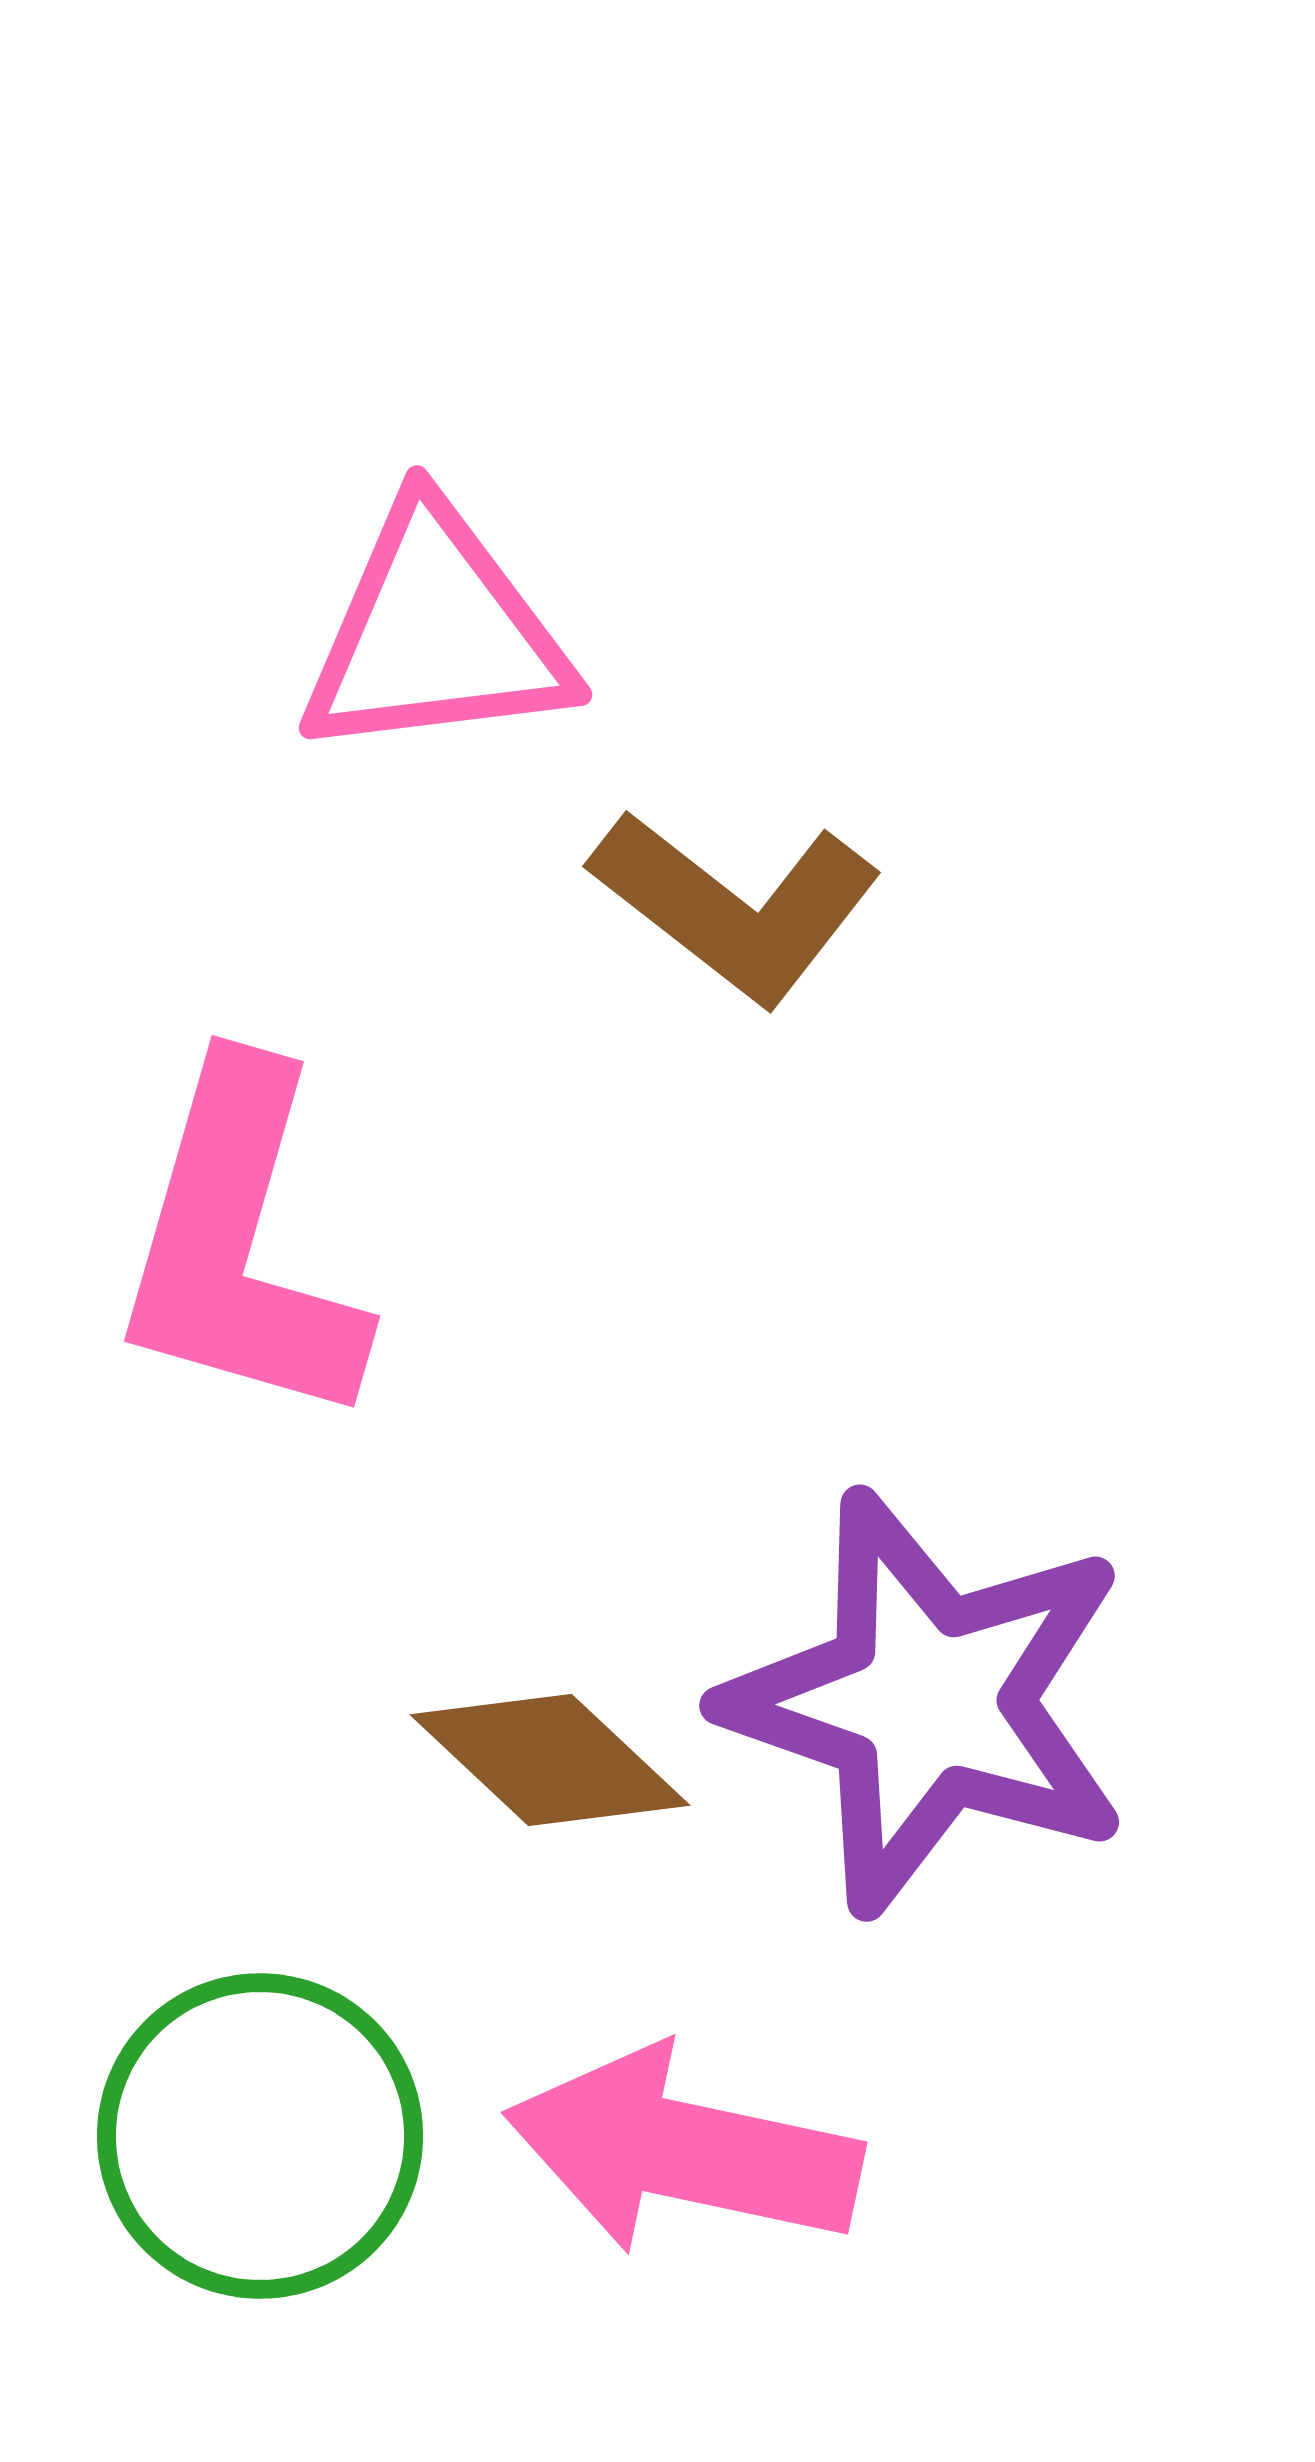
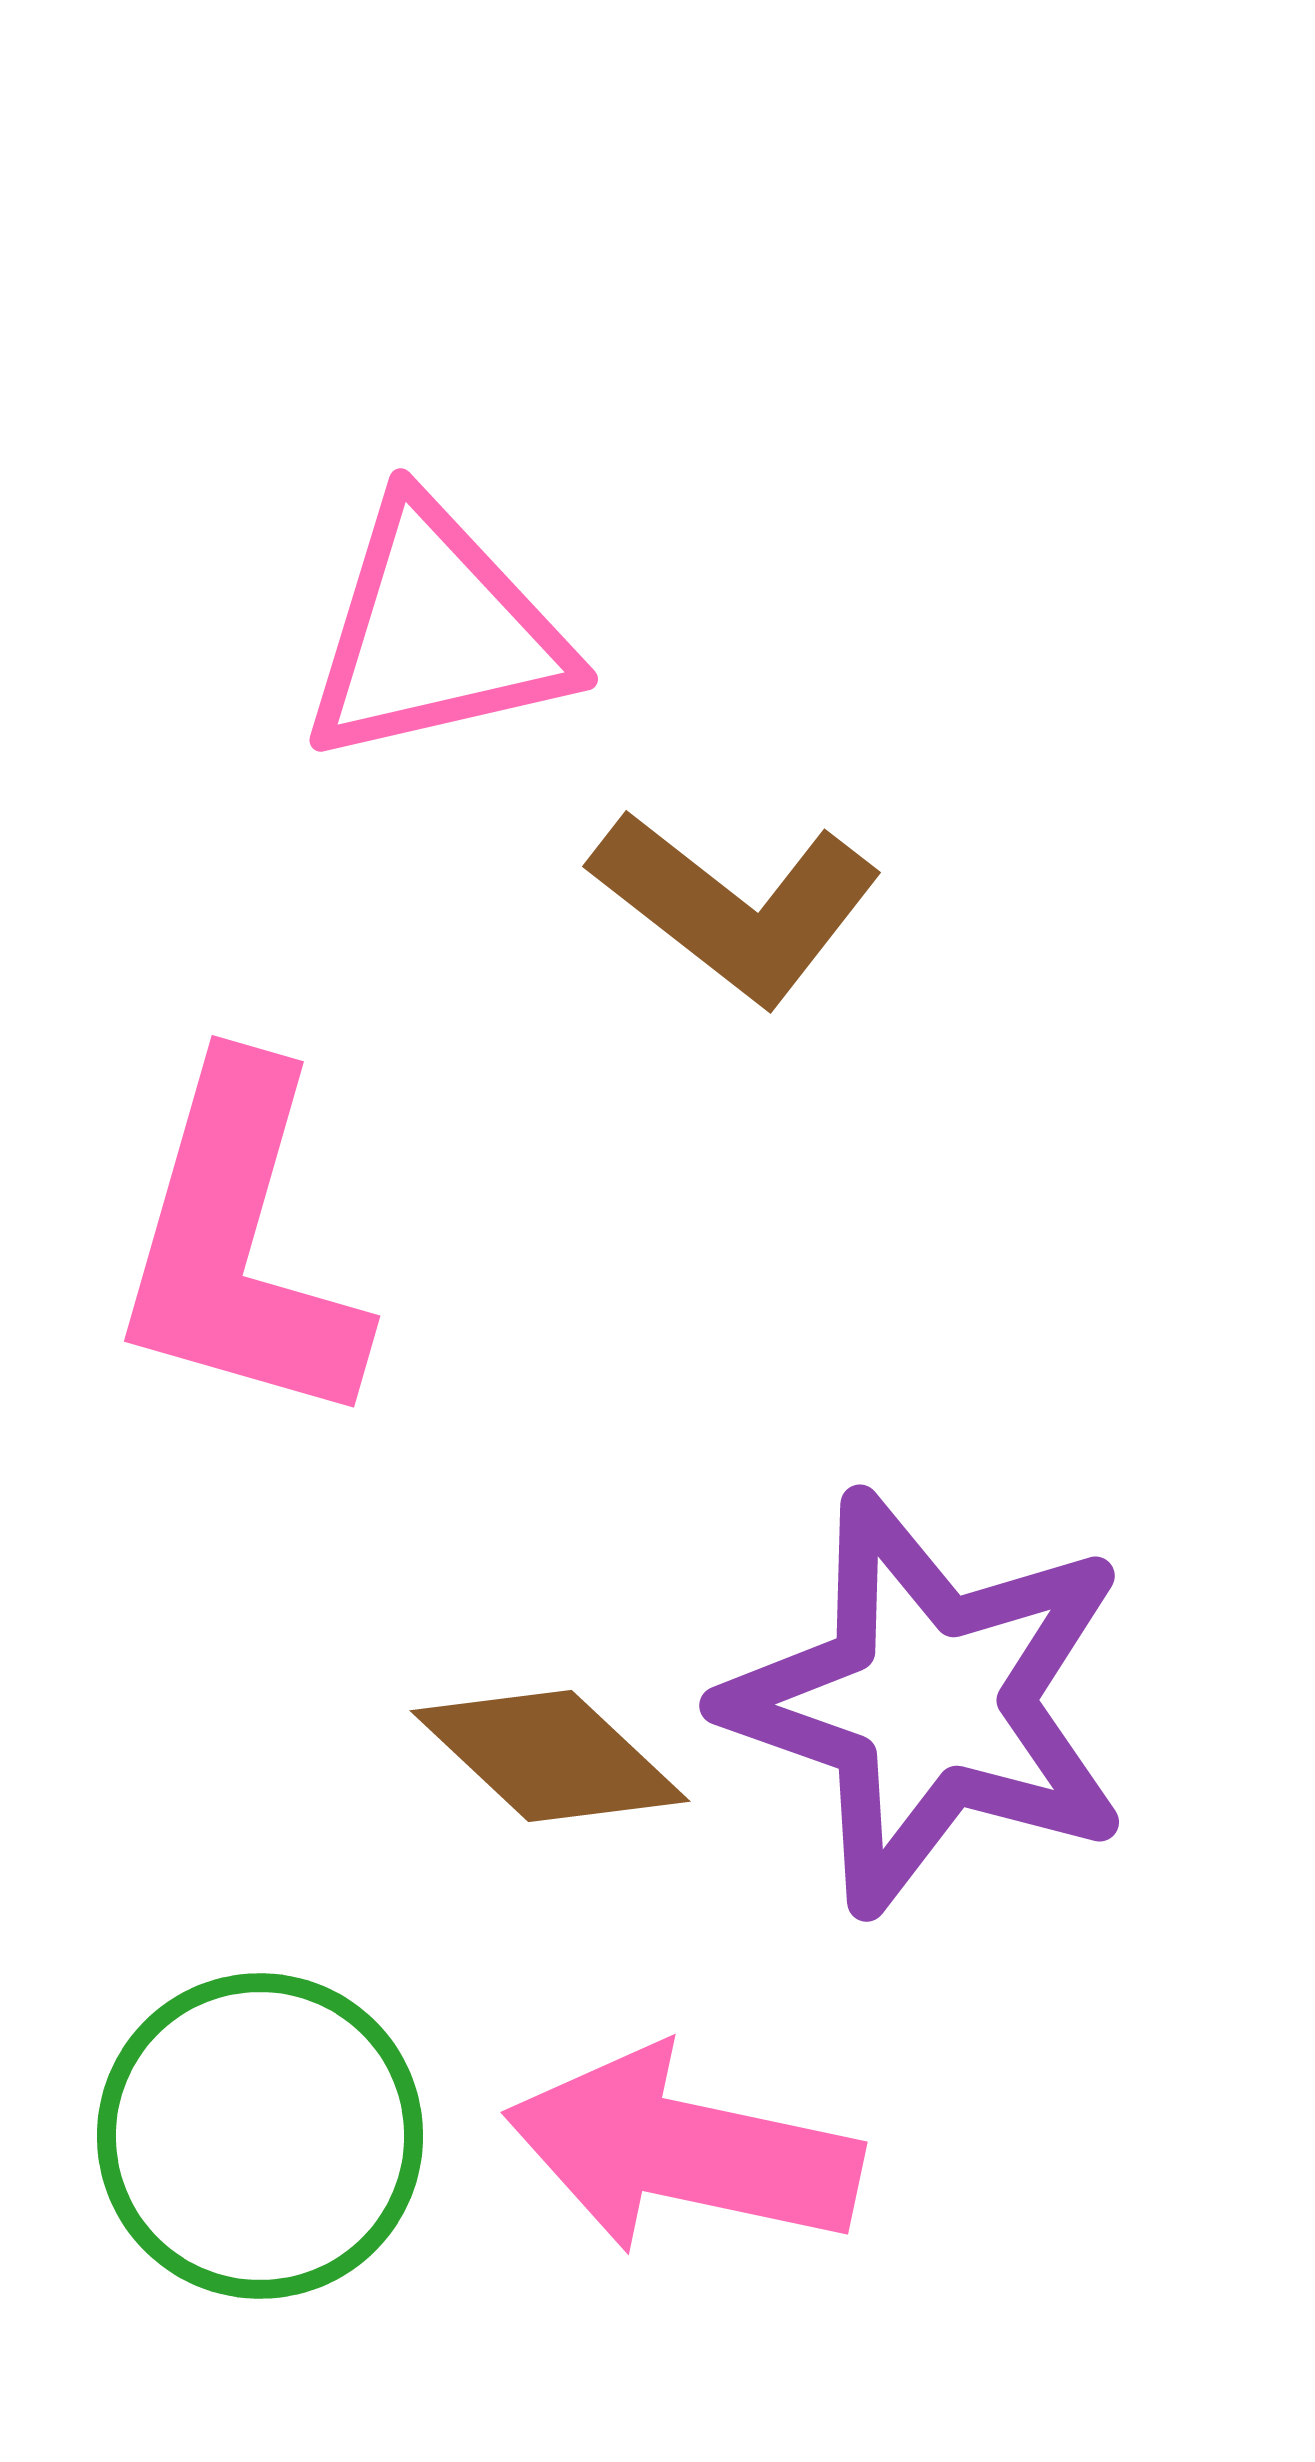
pink triangle: rotated 6 degrees counterclockwise
brown diamond: moved 4 px up
